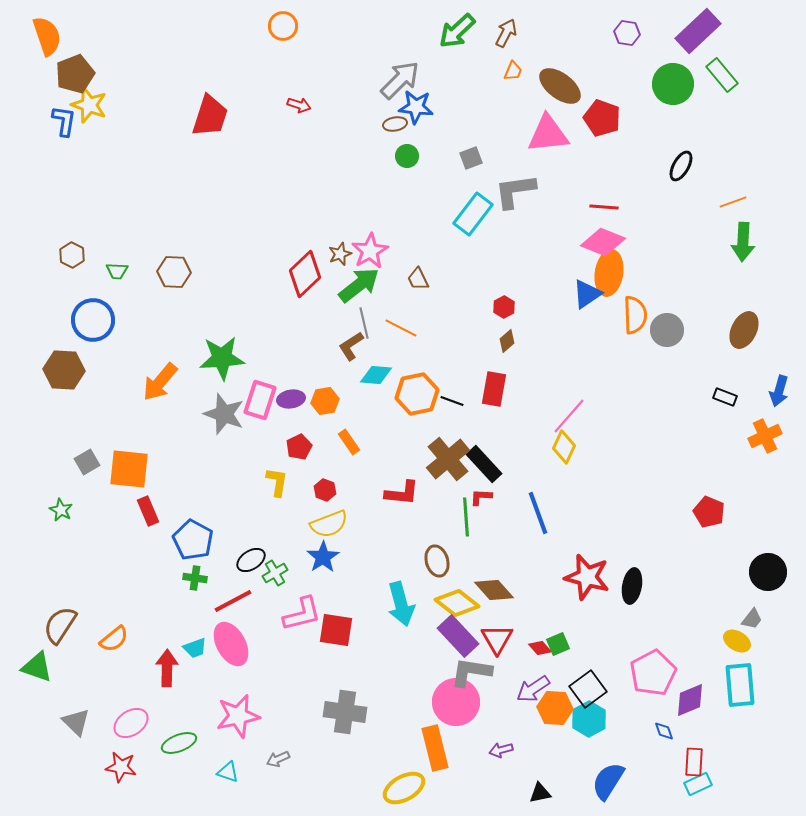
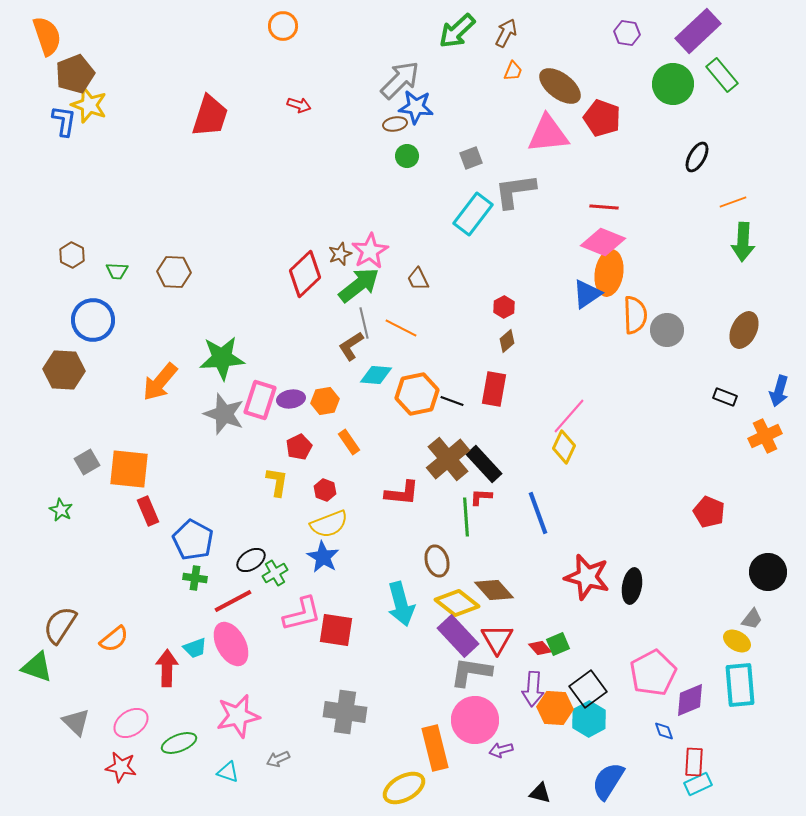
black ellipse at (681, 166): moved 16 px right, 9 px up
blue star at (323, 557): rotated 8 degrees counterclockwise
purple arrow at (533, 689): rotated 52 degrees counterclockwise
pink circle at (456, 702): moved 19 px right, 18 px down
black triangle at (540, 793): rotated 25 degrees clockwise
